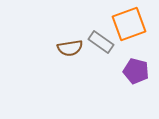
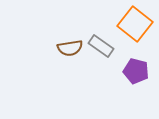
orange square: moved 6 px right; rotated 32 degrees counterclockwise
gray rectangle: moved 4 px down
